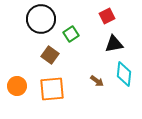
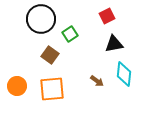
green square: moved 1 px left
